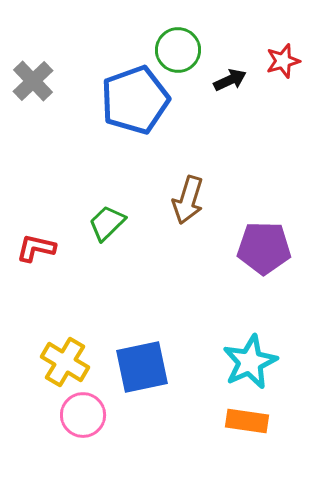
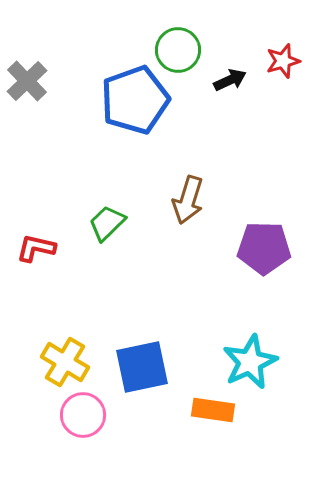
gray cross: moved 6 px left
orange rectangle: moved 34 px left, 11 px up
